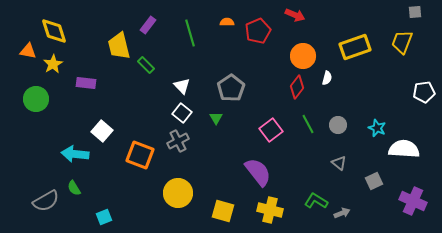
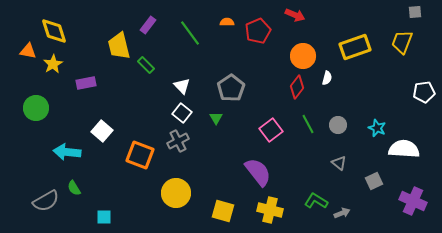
green line at (190, 33): rotated 20 degrees counterclockwise
purple rectangle at (86, 83): rotated 18 degrees counterclockwise
green circle at (36, 99): moved 9 px down
cyan arrow at (75, 154): moved 8 px left, 2 px up
yellow circle at (178, 193): moved 2 px left
cyan square at (104, 217): rotated 21 degrees clockwise
